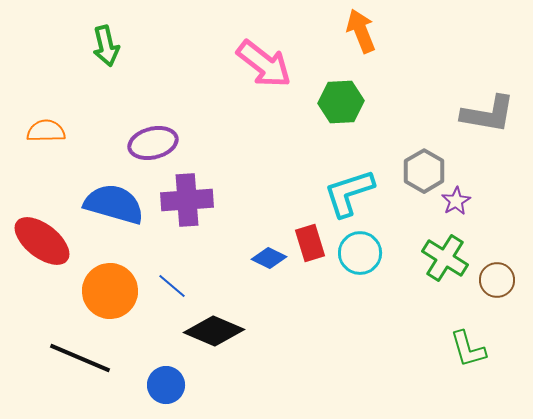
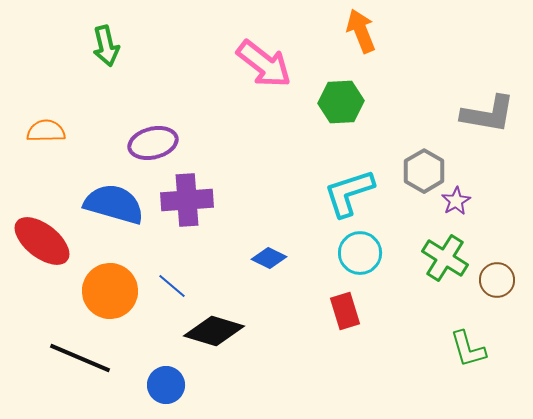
red rectangle: moved 35 px right, 68 px down
black diamond: rotated 6 degrees counterclockwise
